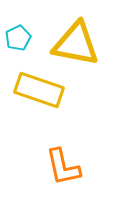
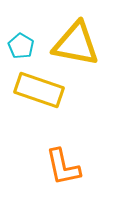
cyan pentagon: moved 3 px right, 8 px down; rotated 15 degrees counterclockwise
